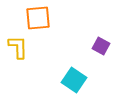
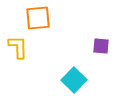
purple square: rotated 24 degrees counterclockwise
cyan square: rotated 10 degrees clockwise
